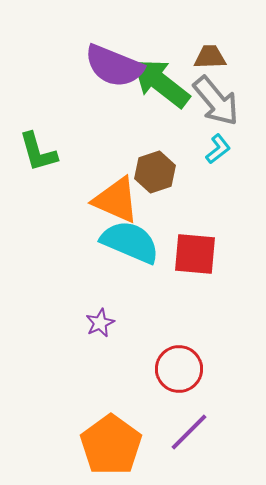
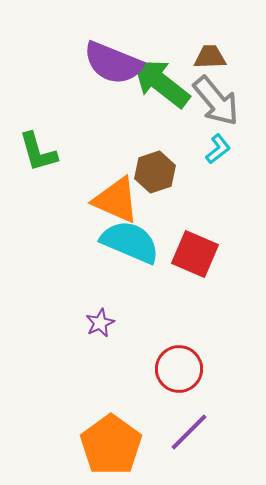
purple semicircle: moved 1 px left, 3 px up
red square: rotated 18 degrees clockwise
